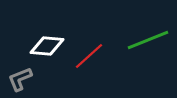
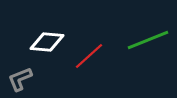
white diamond: moved 4 px up
